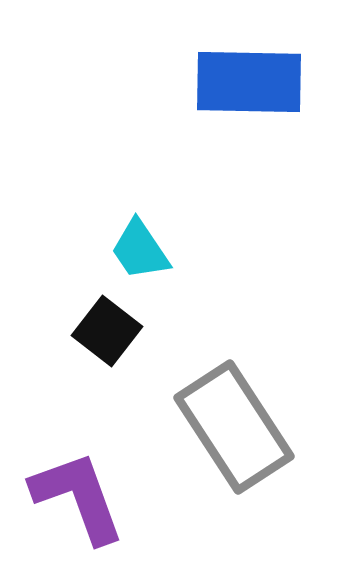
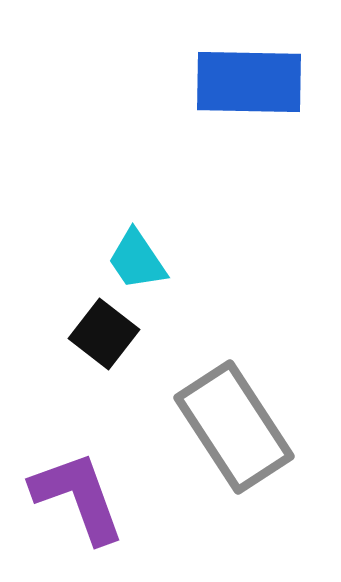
cyan trapezoid: moved 3 px left, 10 px down
black square: moved 3 px left, 3 px down
